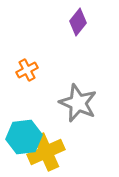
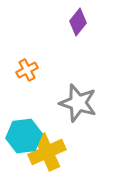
gray star: rotated 6 degrees counterclockwise
cyan hexagon: moved 1 px up
yellow cross: moved 1 px right
